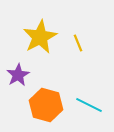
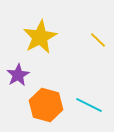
yellow line: moved 20 px right, 3 px up; rotated 24 degrees counterclockwise
